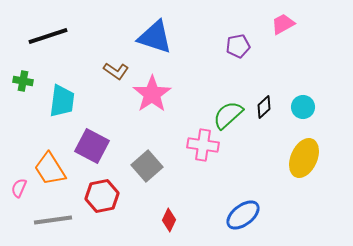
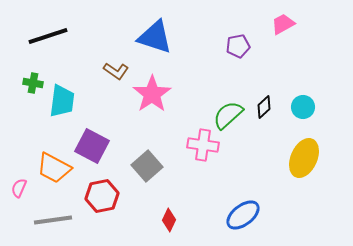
green cross: moved 10 px right, 2 px down
orange trapezoid: moved 4 px right, 1 px up; rotated 30 degrees counterclockwise
